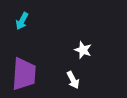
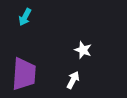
cyan arrow: moved 3 px right, 4 px up
white arrow: rotated 126 degrees counterclockwise
